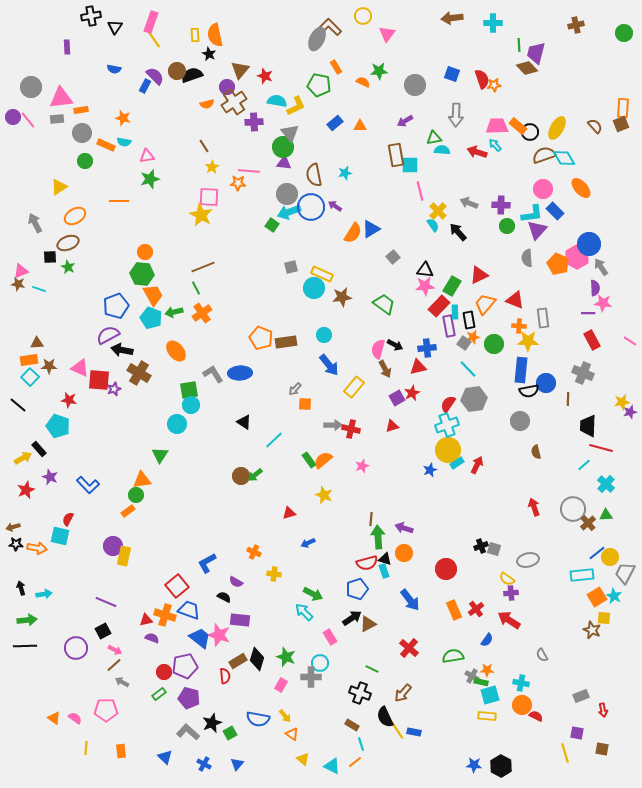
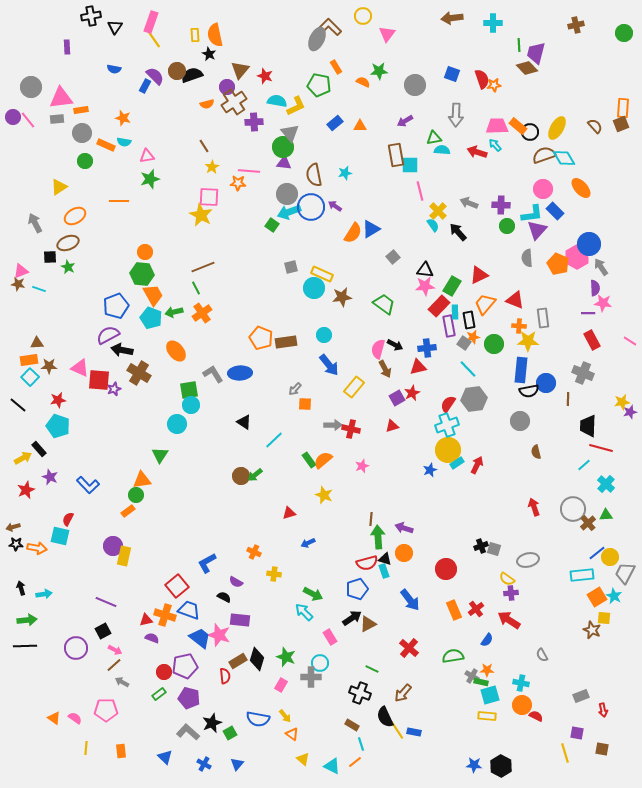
red star at (69, 400): moved 11 px left; rotated 21 degrees counterclockwise
